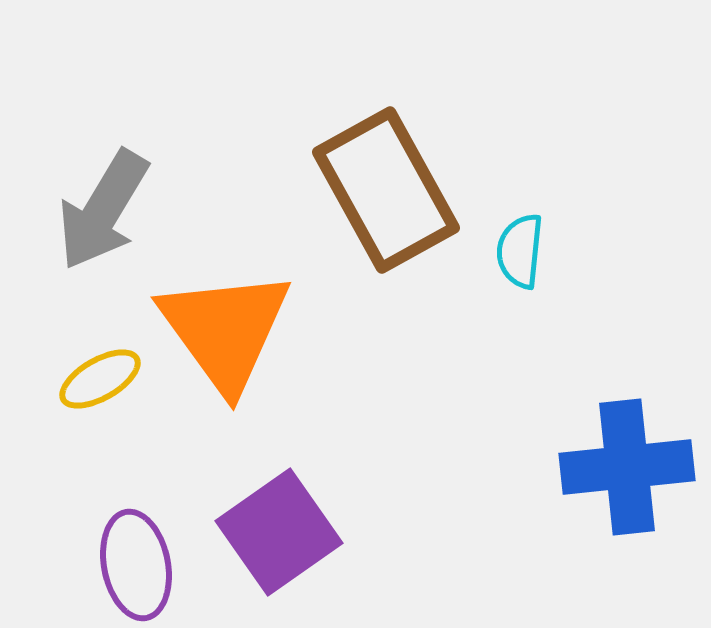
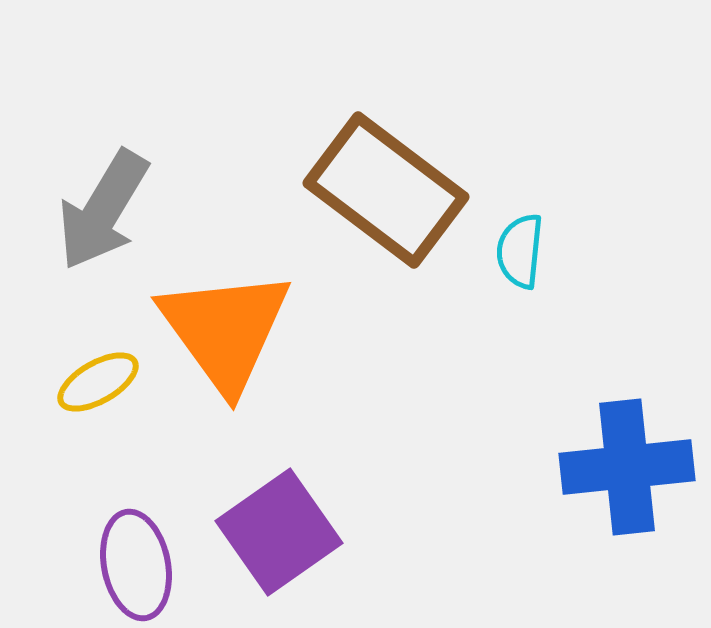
brown rectangle: rotated 24 degrees counterclockwise
yellow ellipse: moved 2 px left, 3 px down
